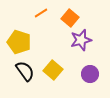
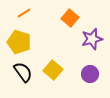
orange line: moved 17 px left
purple star: moved 11 px right, 1 px up
black semicircle: moved 2 px left, 1 px down
